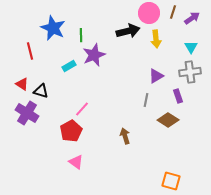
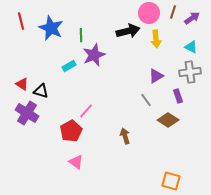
blue star: moved 2 px left
cyan triangle: rotated 32 degrees counterclockwise
red line: moved 9 px left, 30 px up
gray line: rotated 48 degrees counterclockwise
pink line: moved 4 px right, 2 px down
